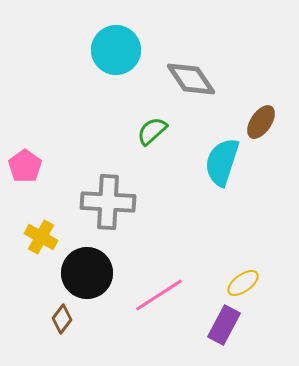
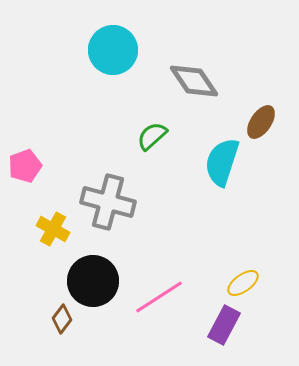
cyan circle: moved 3 px left
gray diamond: moved 3 px right, 2 px down
green semicircle: moved 5 px down
pink pentagon: rotated 16 degrees clockwise
gray cross: rotated 12 degrees clockwise
yellow cross: moved 12 px right, 8 px up
black circle: moved 6 px right, 8 px down
pink line: moved 2 px down
